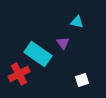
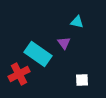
purple triangle: moved 1 px right
white square: rotated 16 degrees clockwise
